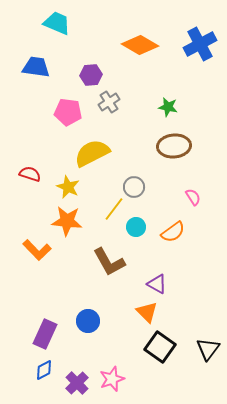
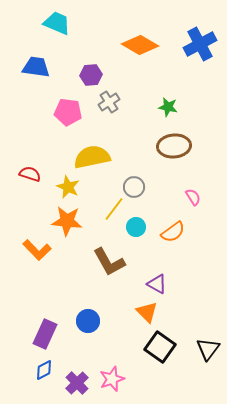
yellow semicircle: moved 4 px down; rotated 15 degrees clockwise
